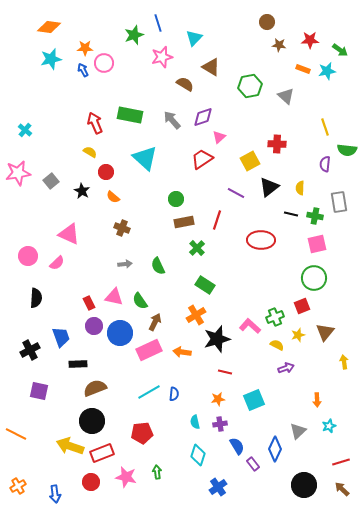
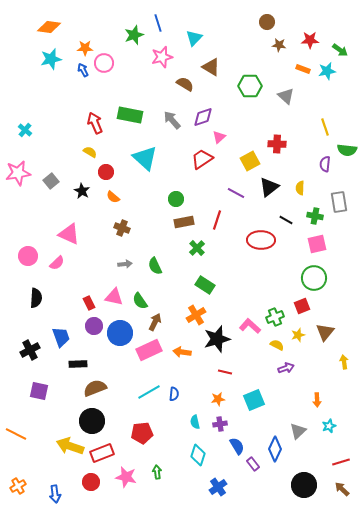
green hexagon at (250, 86): rotated 10 degrees clockwise
black line at (291, 214): moved 5 px left, 6 px down; rotated 16 degrees clockwise
green semicircle at (158, 266): moved 3 px left
